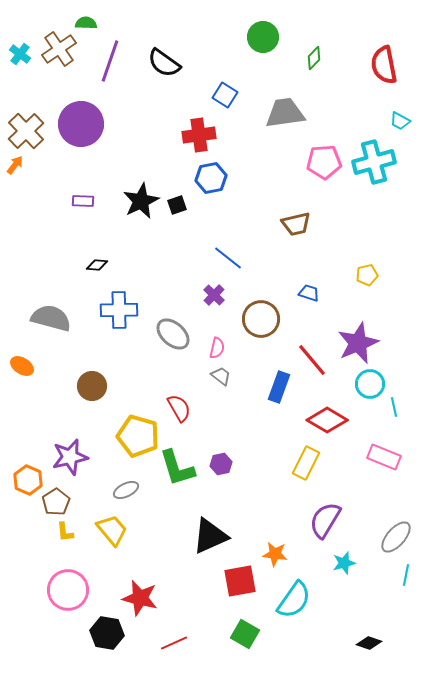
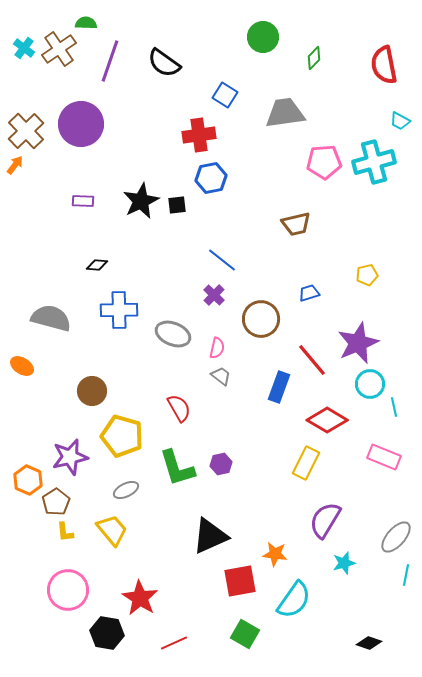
cyan cross at (20, 54): moved 4 px right, 6 px up
black square at (177, 205): rotated 12 degrees clockwise
blue line at (228, 258): moved 6 px left, 2 px down
blue trapezoid at (309, 293): rotated 35 degrees counterclockwise
gray ellipse at (173, 334): rotated 20 degrees counterclockwise
brown circle at (92, 386): moved 5 px down
yellow pentagon at (138, 436): moved 16 px left
red star at (140, 598): rotated 18 degrees clockwise
